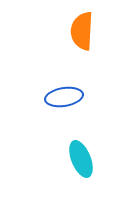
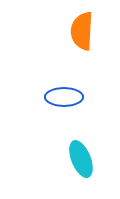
blue ellipse: rotated 9 degrees clockwise
